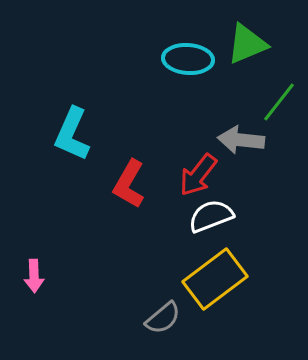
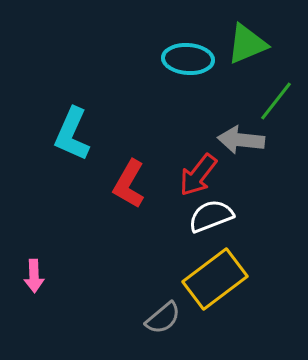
green line: moved 3 px left, 1 px up
